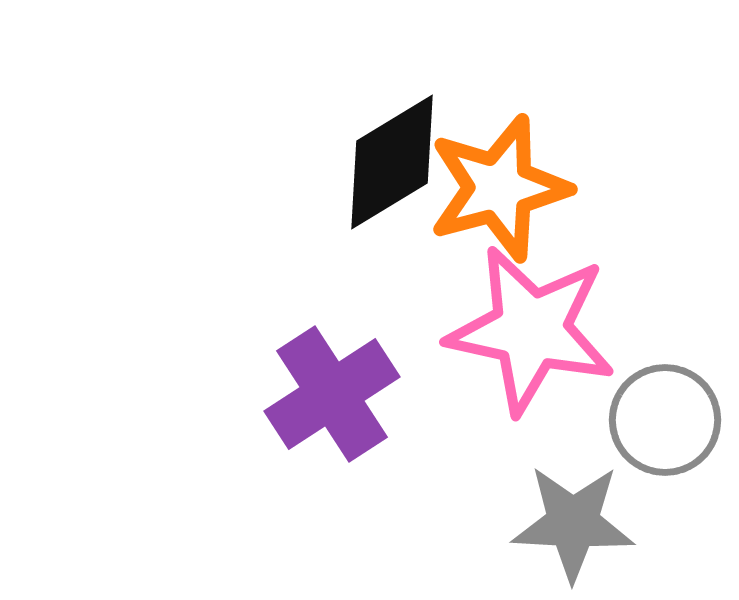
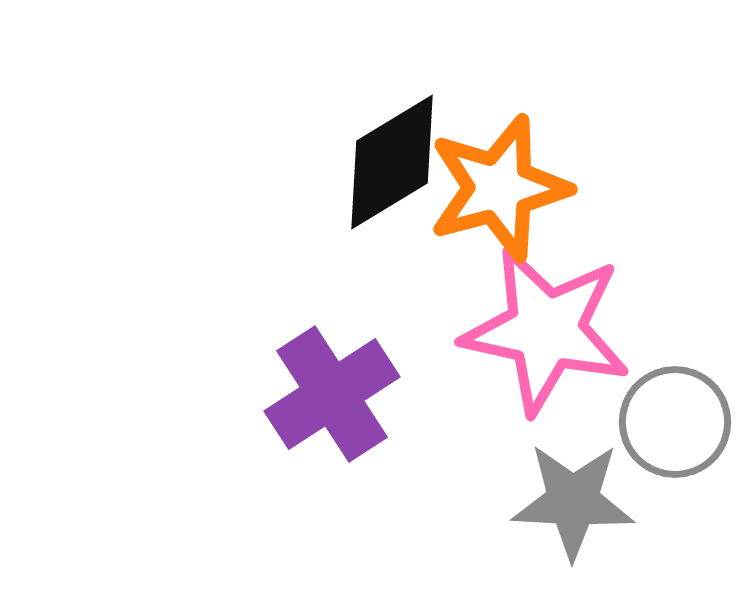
pink star: moved 15 px right
gray circle: moved 10 px right, 2 px down
gray star: moved 22 px up
